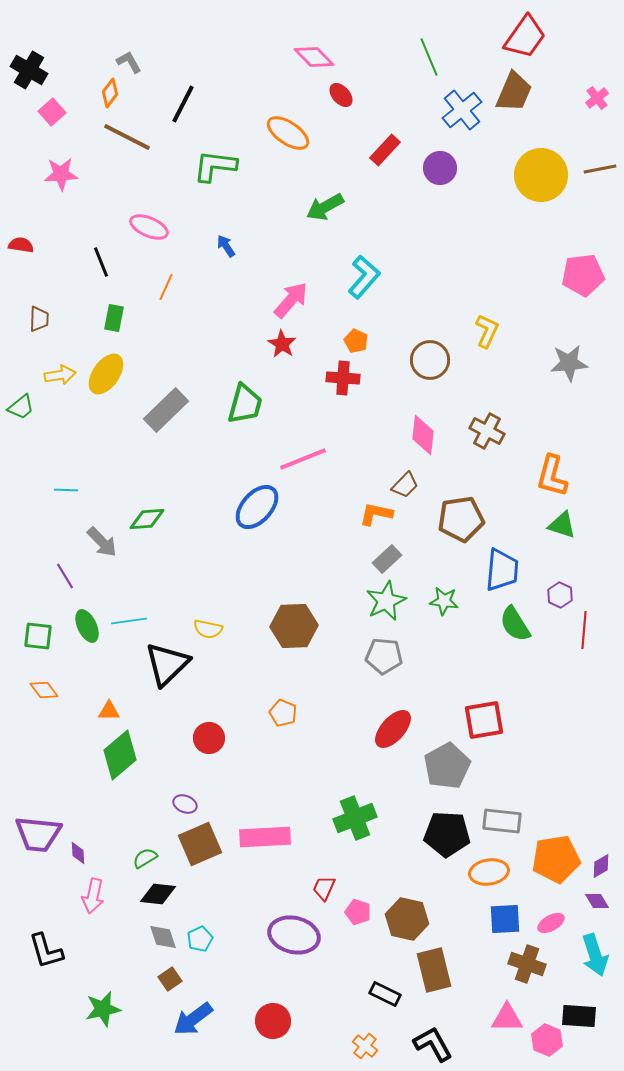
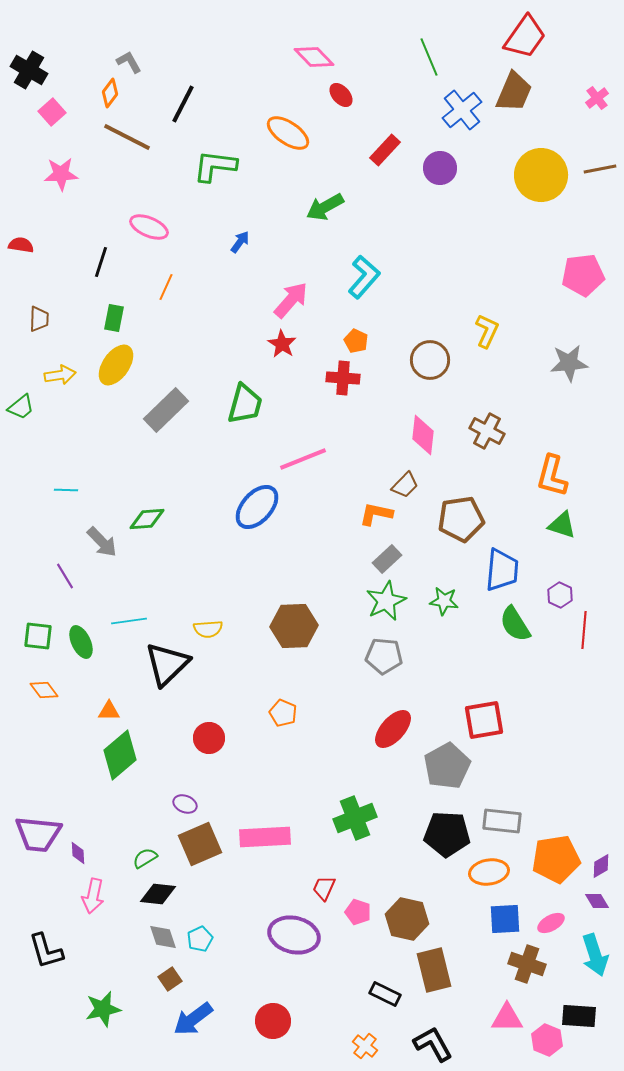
blue arrow at (226, 246): moved 14 px right, 4 px up; rotated 70 degrees clockwise
black line at (101, 262): rotated 40 degrees clockwise
yellow ellipse at (106, 374): moved 10 px right, 9 px up
green ellipse at (87, 626): moved 6 px left, 16 px down
yellow semicircle at (208, 629): rotated 16 degrees counterclockwise
